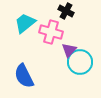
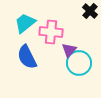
black cross: moved 24 px right; rotated 14 degrees clockwise
pink cross: rotated 10 degrees counterclockwise
cyan circle: moved 1 px left, 1 px down
blue semicircle: moved 3 px right, 19 px up
